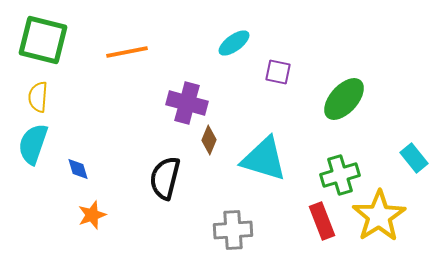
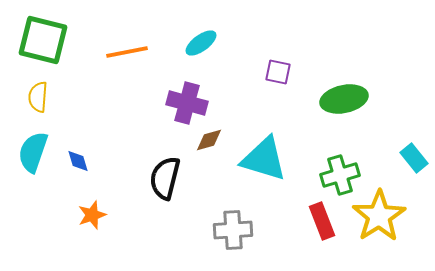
cyan ellipse: moved 33 px left
green ellipse: rotated 36 degrees clockwise
brown diamond: rotated 52 degrees clockwise
cyan semicircle: moved 8 px down
blue diamond: moved 8 px up
